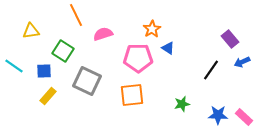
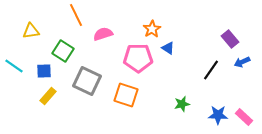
orange square: moved 6 px left; rotated 25 degrees clockwise
